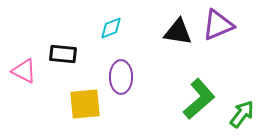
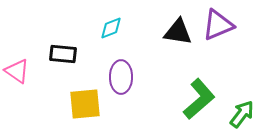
pink triangle: moved 7 px left; rotated 8 degrees clockwise
